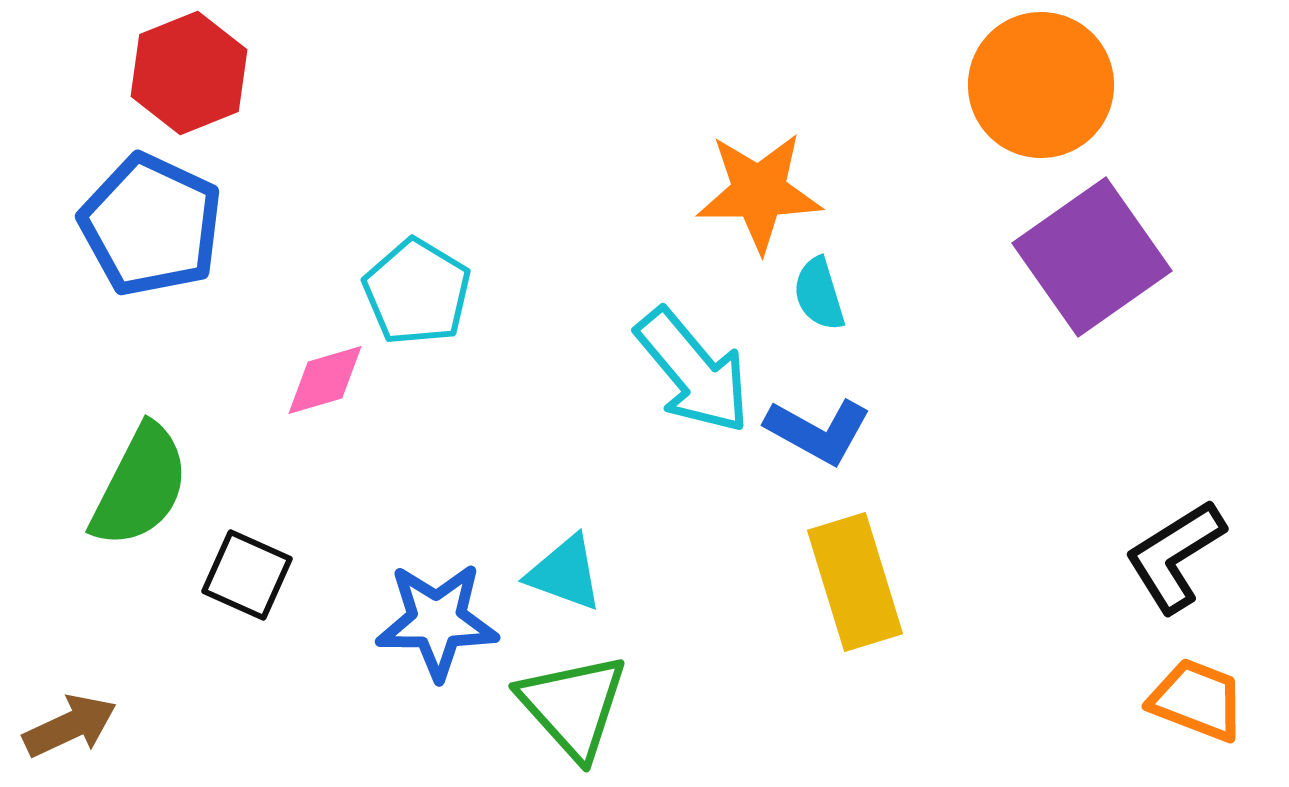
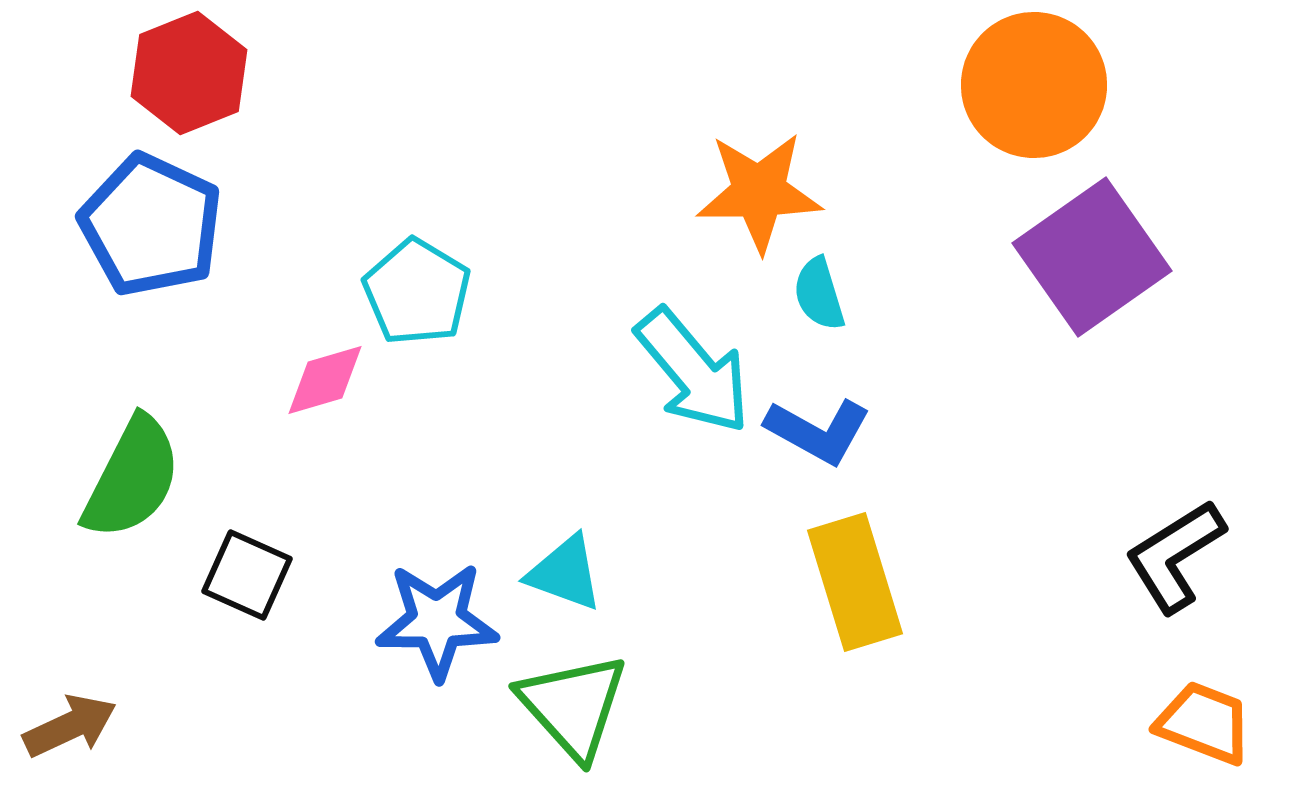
orange circle: moved 7 px left
green semicircle: moved 8 px left, 8 px up
orange trapezoid: moved 7 px right, 23 px down
